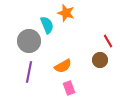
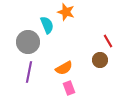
orange star: moved 1 px up
gray circle: moved 1 px left, 1 px down
orange semicircle: moved 1 px right, 2 px down
